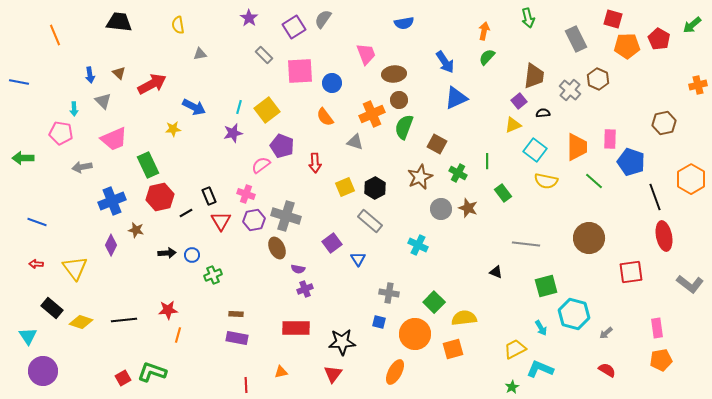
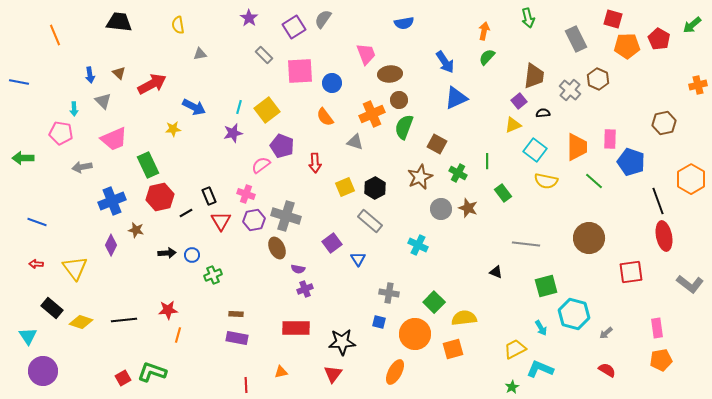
brown ellipse at (394, 74): moved 4 px left
black line at (655, 197): moved 3 px right, 4 px down
